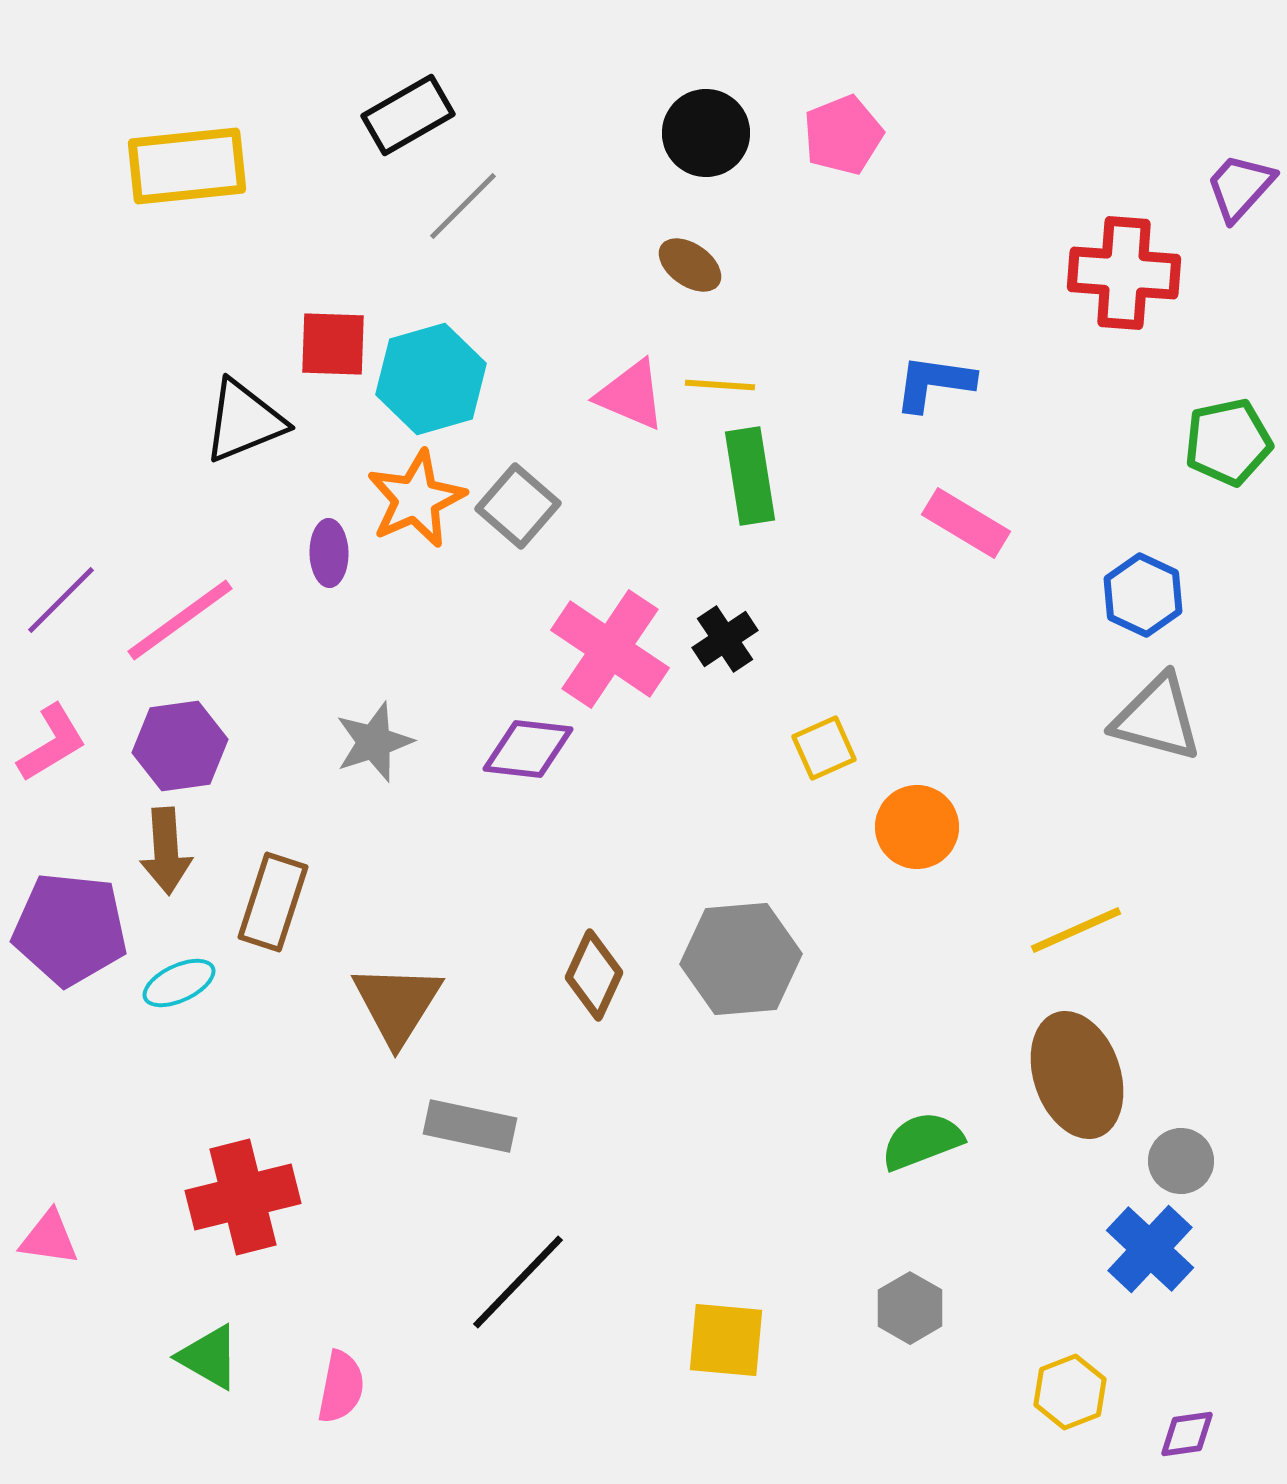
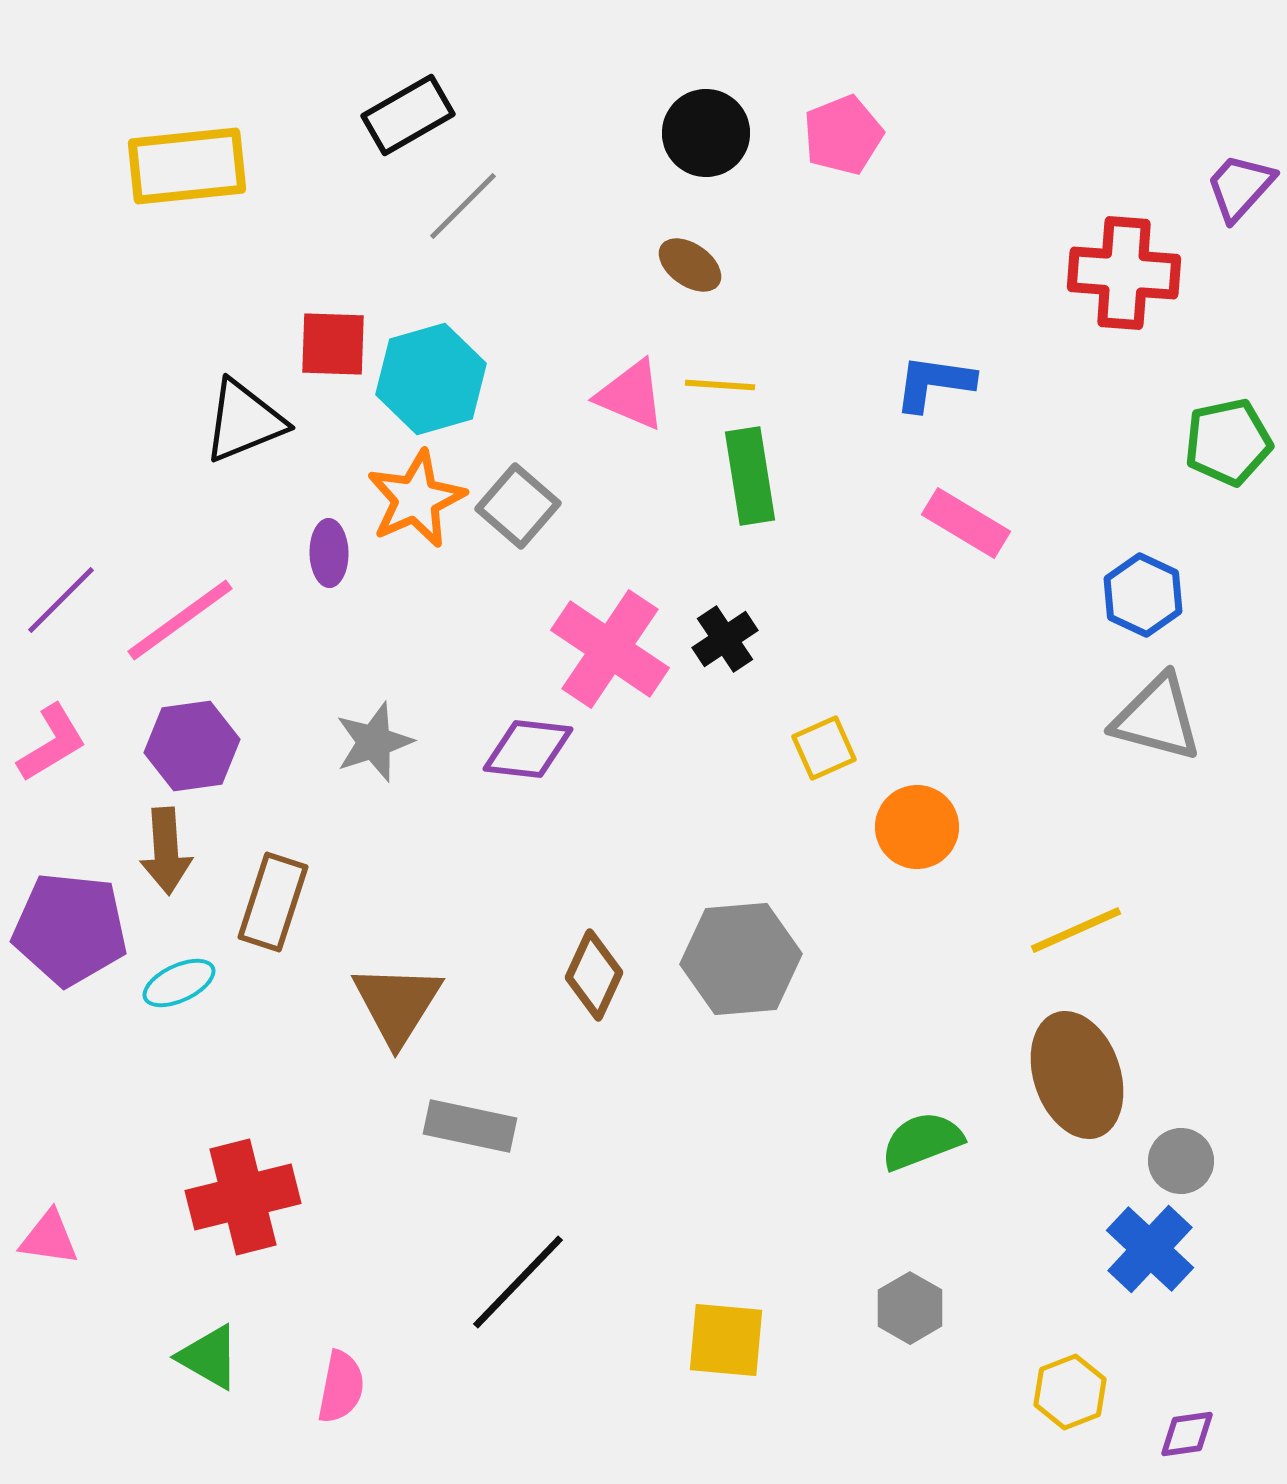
purple hexagon at (180, 746): moved 12 px right
